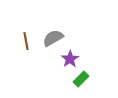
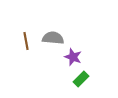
gray semicircle: rotated 35 degrees clockwise
purple star: moved 3 px right, 2 px up; rotated 18 degrees counterclockwise
